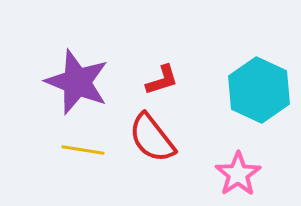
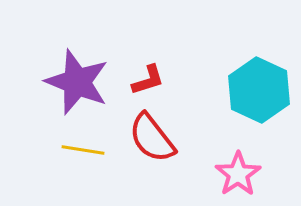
red L-shape: moved 14 px left
